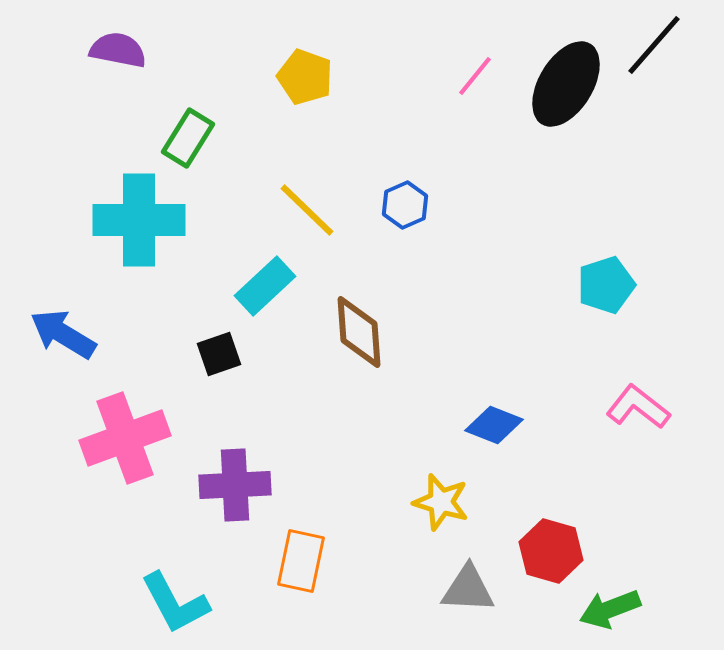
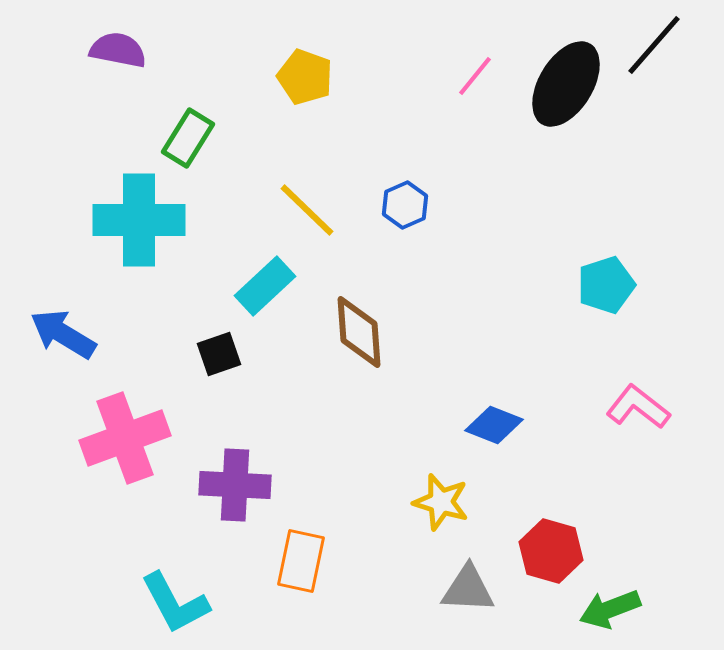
purple cross: rotated 6 degrees clockwise
